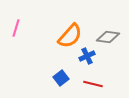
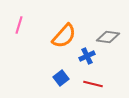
pink line: moved 3 px right, 3 px up
orange semicircle: moved 6 px left
